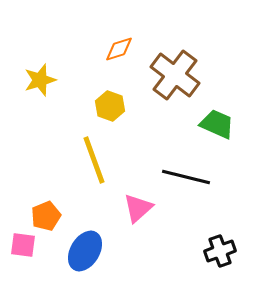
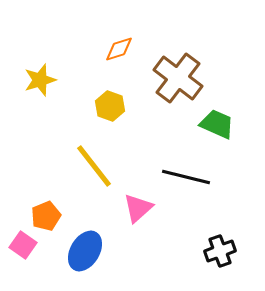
brown cross: moved 3 px right, 3 px down
yellow line: moved 6 px down; rotated 18 degrees counterclockwise
pink square: rotated 28 degrees clockwise
